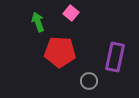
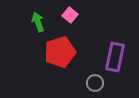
pink square: moved 1 px left, 2 px down
red pentagon: rotated 20 degrees counterclockwise
gray circle: moved 6 px right, 2 px down
